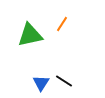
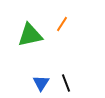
black line: moved 2 px right, 2 px down; rotated 36 degrees clockwise
